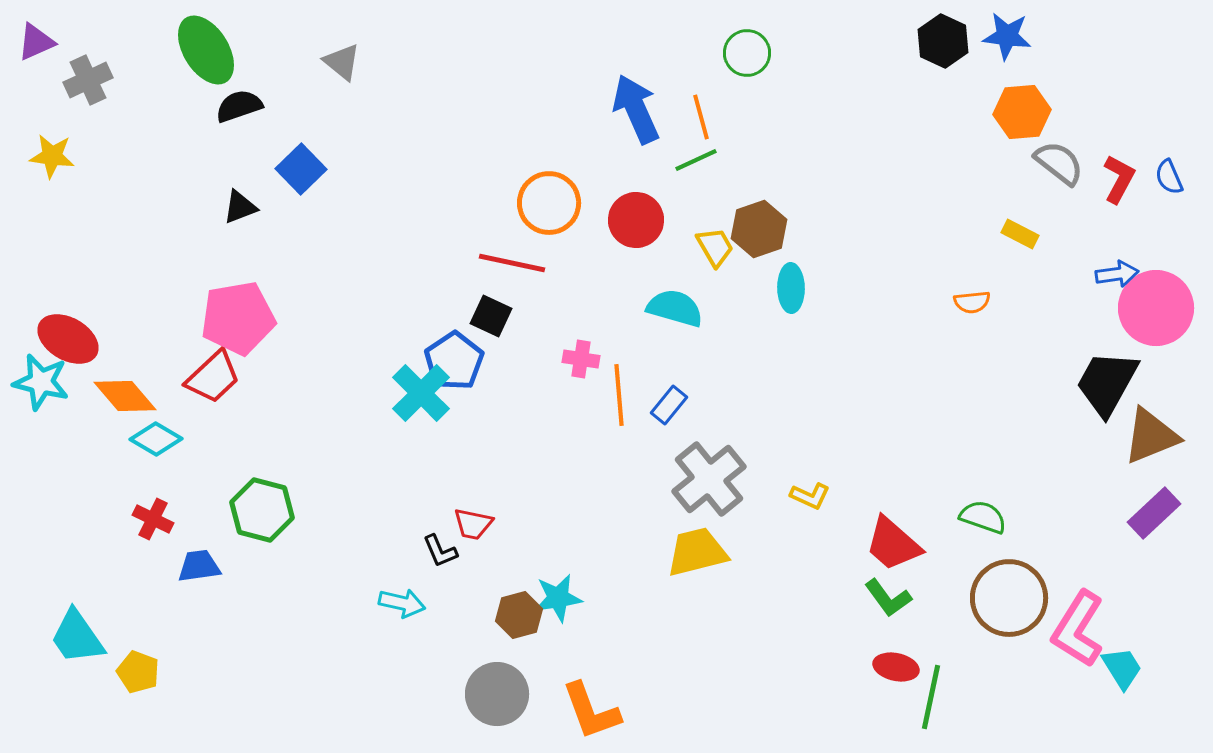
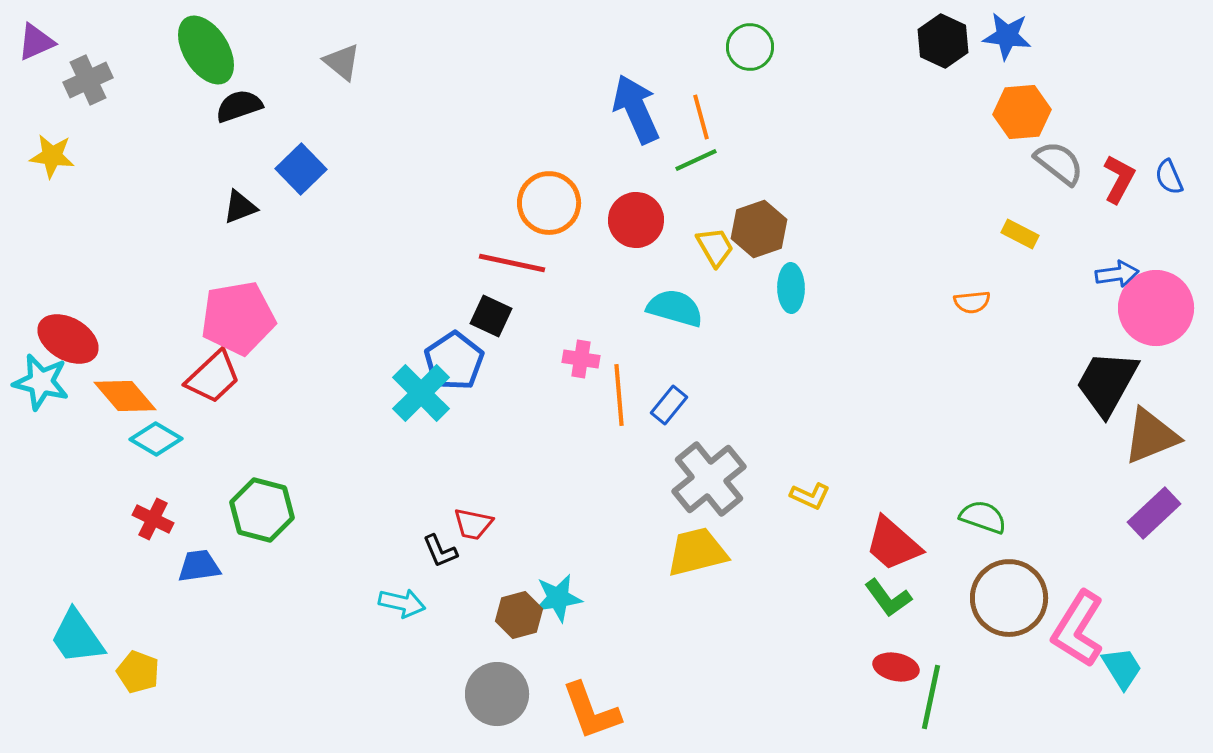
green circle at (747, 53): moved 3 px right, 6 px up
